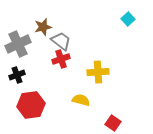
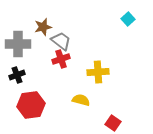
gray cross: rotated 25 degrees clockwise
